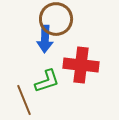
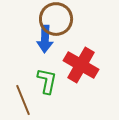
red cross: rotated 24 degrees clockwise
green L-shape: rotated 60 degrees counterclockwise
brown line: moved 1 px left
